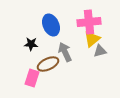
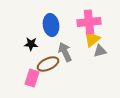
blue ellipse: rotated 15 degrees clockwise
